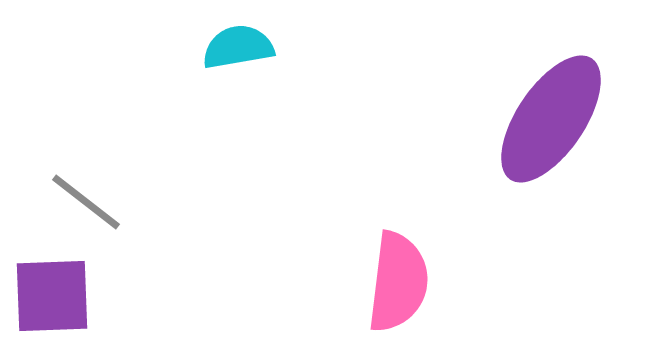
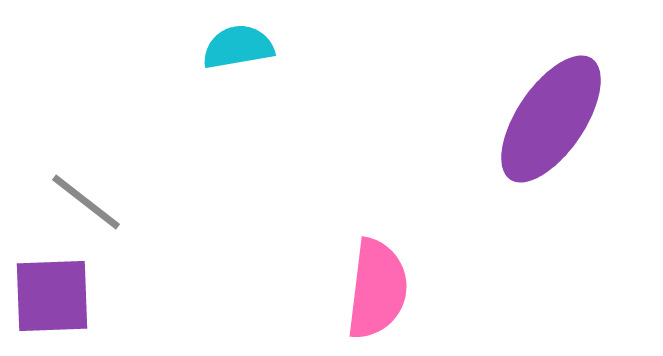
pink semicircle: moved 21 px left, 7 px down
